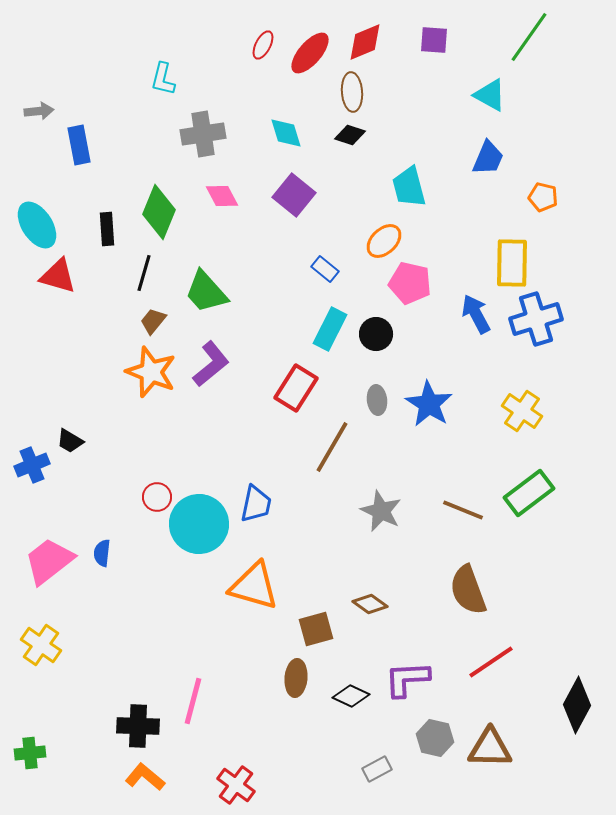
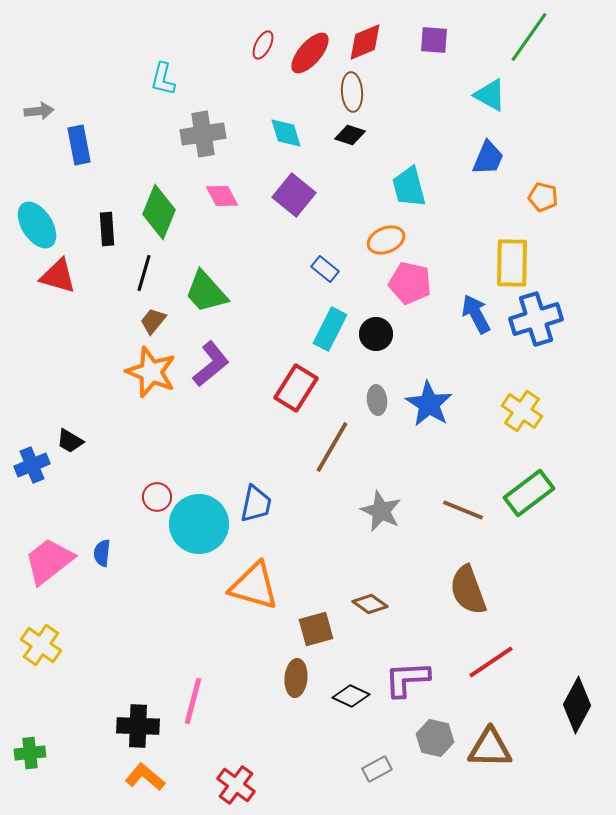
orange ellipse at (384, 241): moved 2 px right, 1 px up; rotated 21 degrees clockwise
